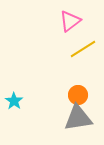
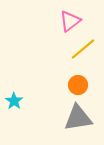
yellow line: rotated 8 degrees counterclockwise
orange circle: moved 10 px up
